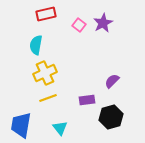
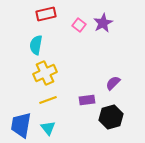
purple semicircle: moved 1 px right, 2 px down
yellow line: moved 2 px down
cyan triangle: moved 12 px left
